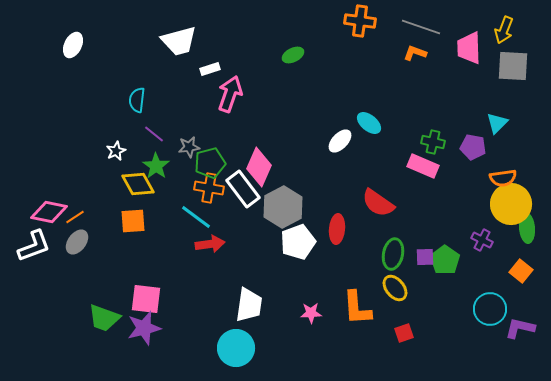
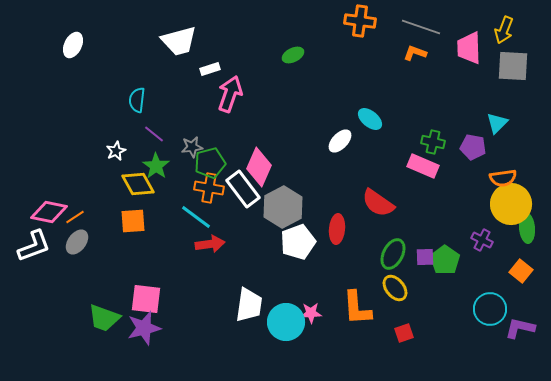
cyan ellipse at (369, 123): moved 1 px right, 4 px up
gray star at (189, 147): moved 3 px right
green ellipse at (393, 254): rotated 16 degrees clockwise
cyan circle at (236, 348): moved 50 px right, 26 px up
